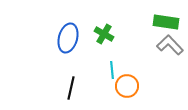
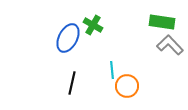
green rectangle: moved 4 px left
green cross: moved 11 px left, 9 px up
blue ellipse: rotated 12 degrees clockwise
black line: moved 1 px right, 5 px up
